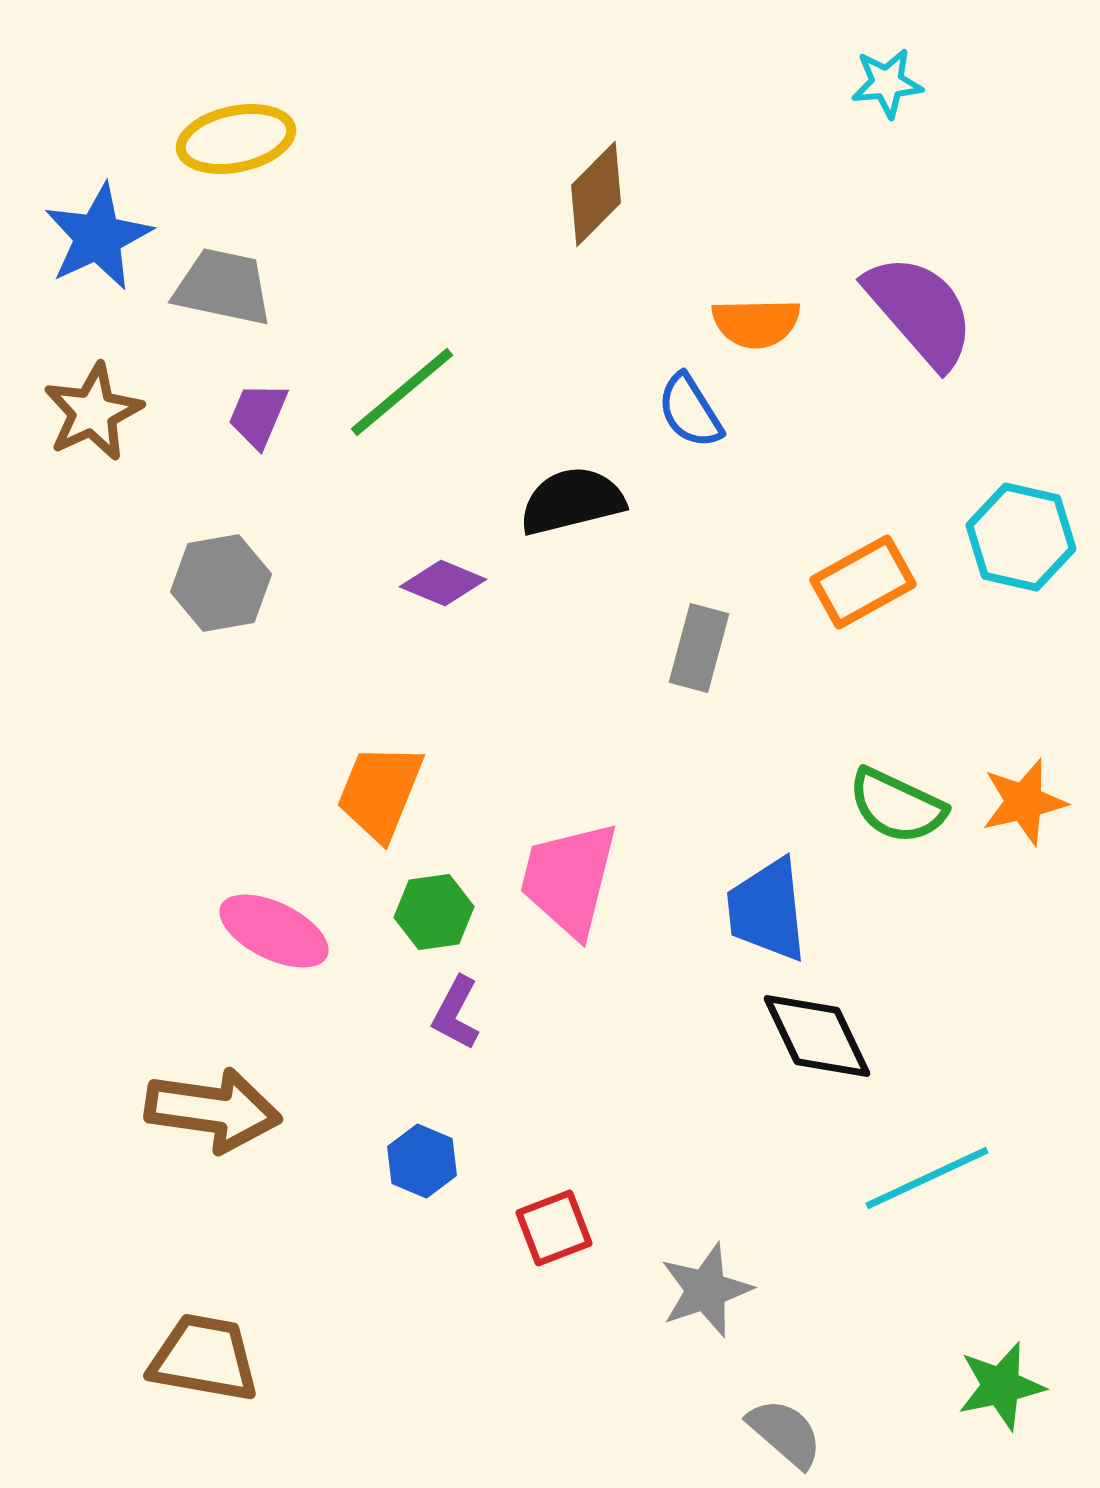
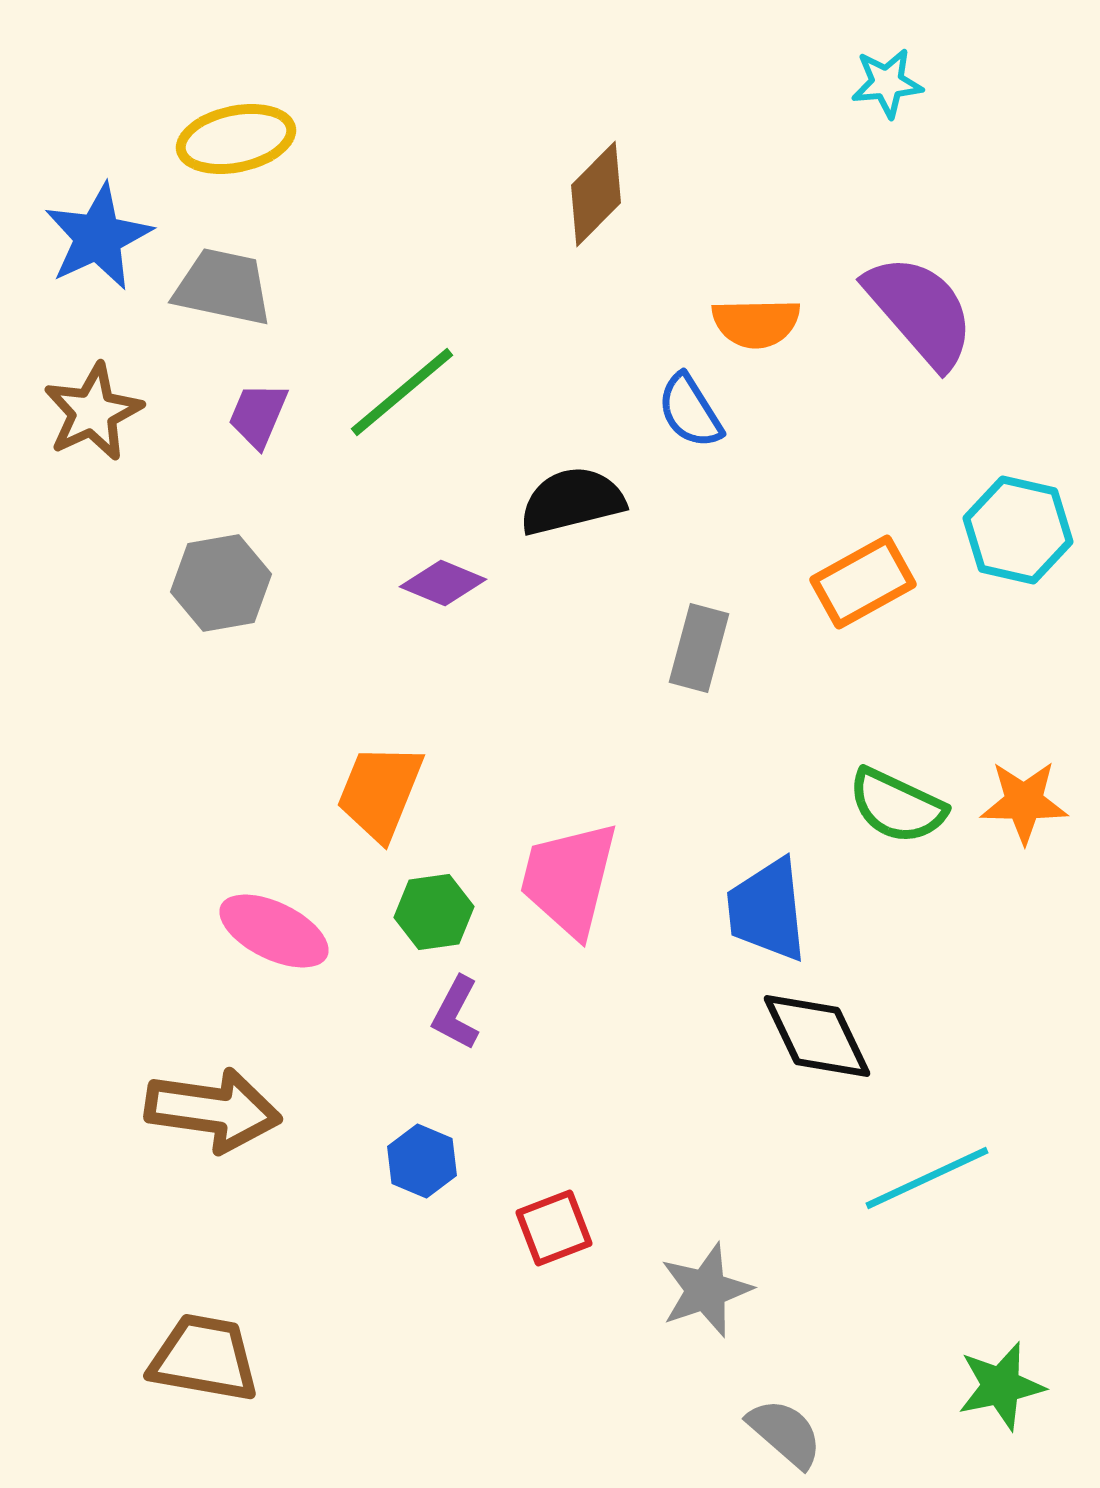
cyan hexagon: moved 3 px left, 7 px up
orange star: rotated 14 degrees clockwise
